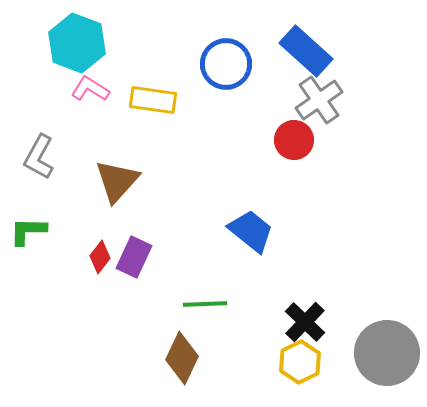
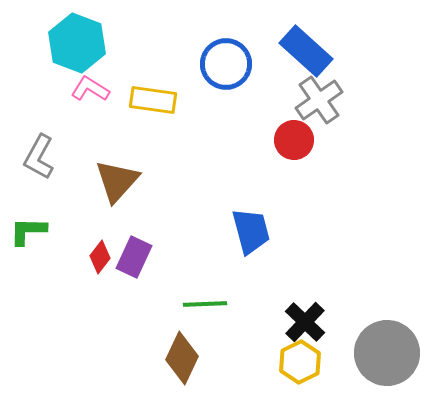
blue trapezoid: rotated 36 degrees clockwise
